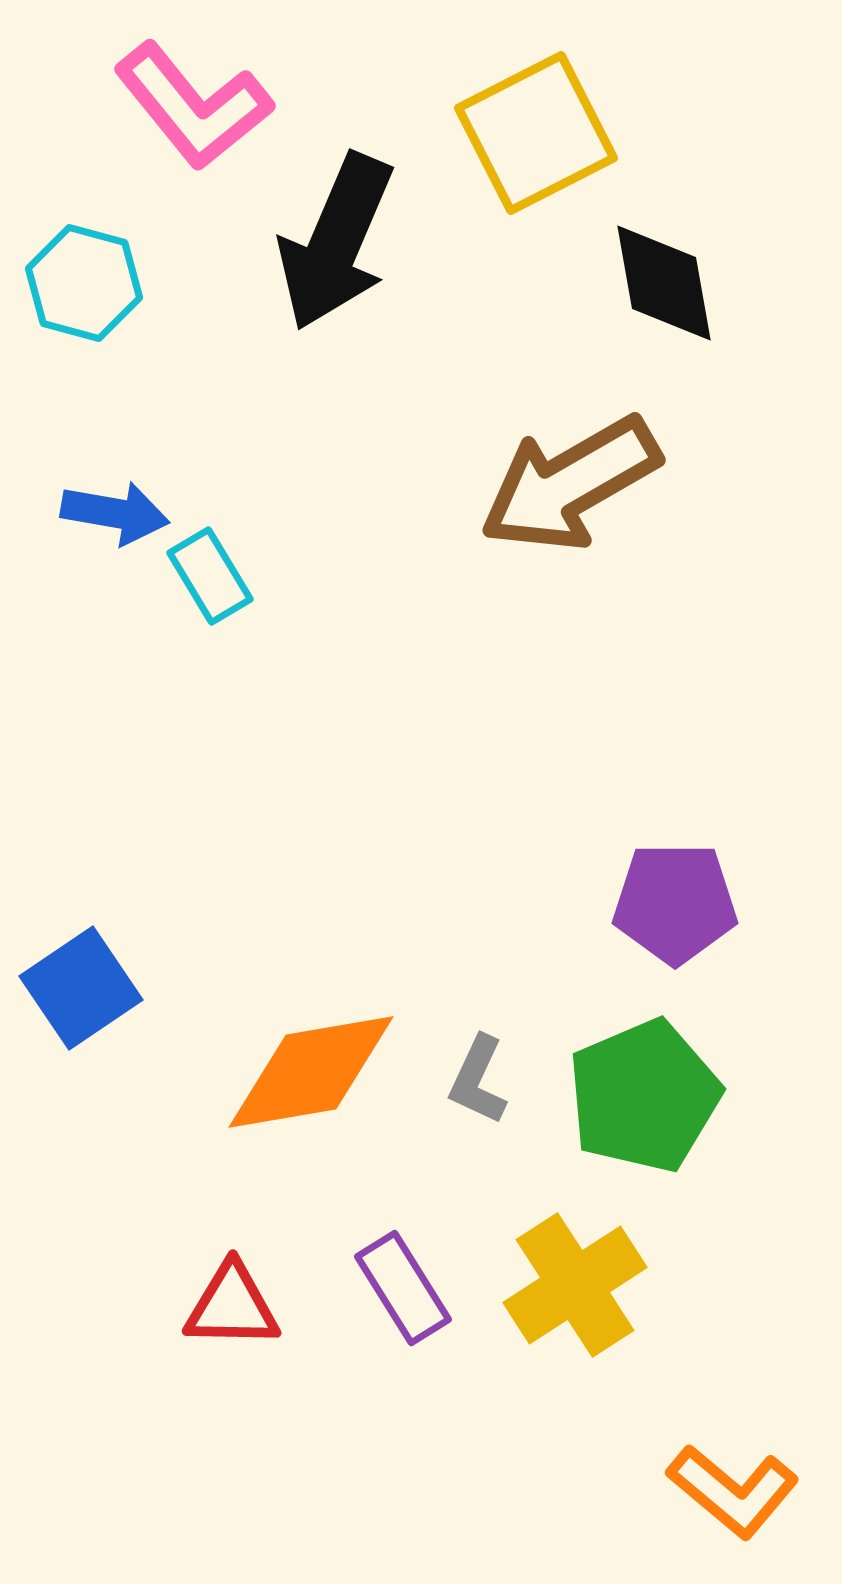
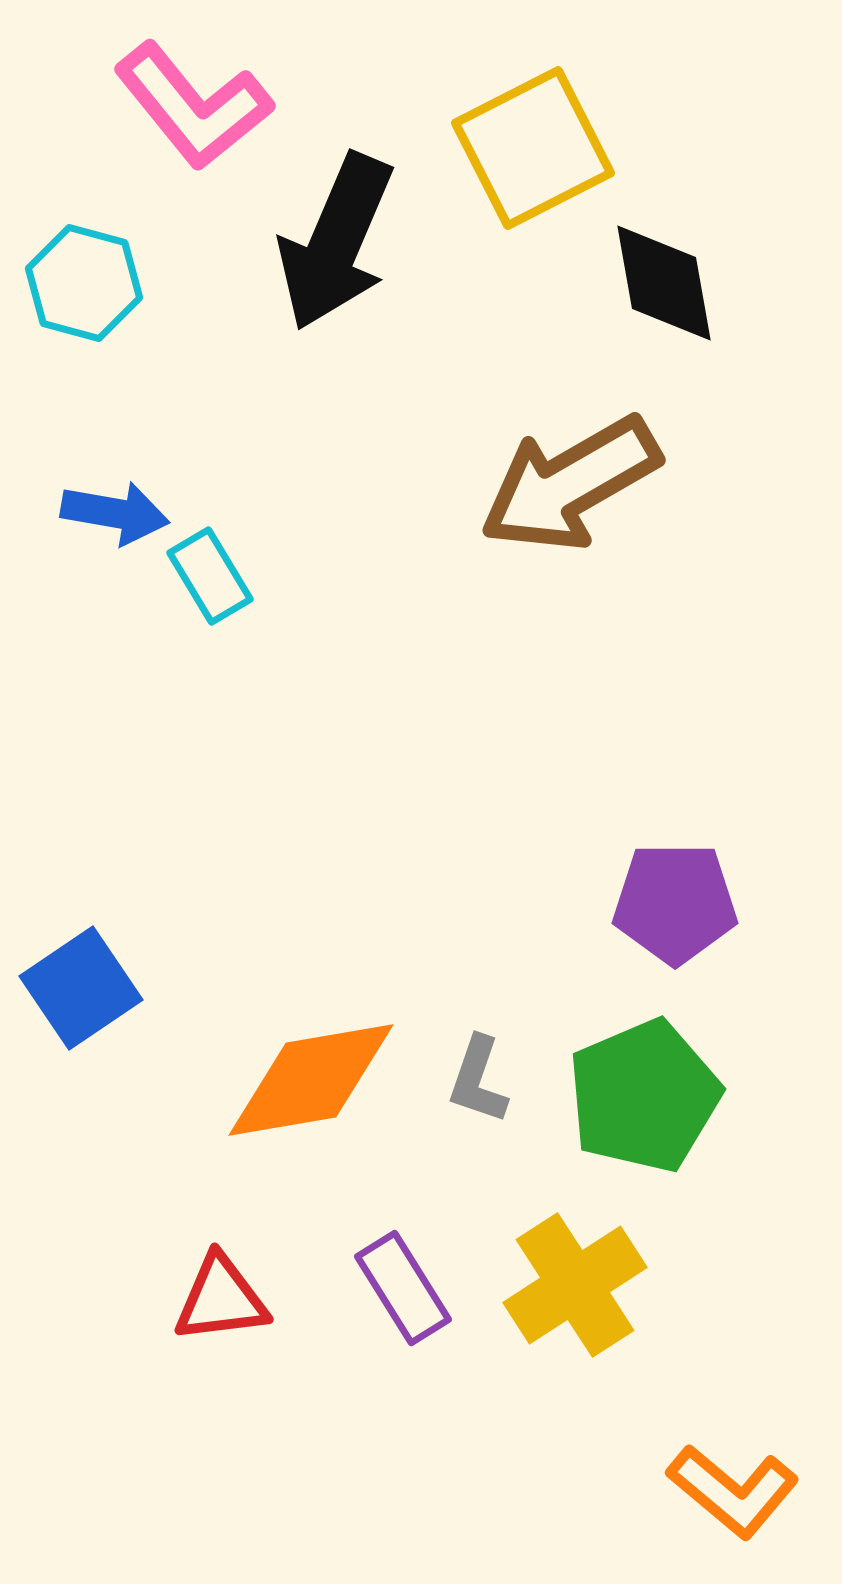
yellow square: moved 3 px left, 15 px down
orange diamond: moved 8 px down
gray L-shape: rotated 6 degrees counterclockwise
red triangle: moved 11 px left, 7 px up; rotated 8 degrees counterclockwise
